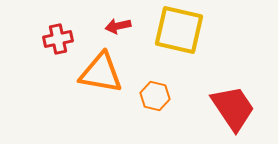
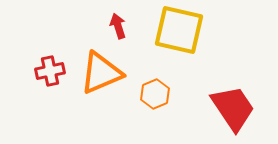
red arrow: rotated 85 degrees clockwise
red cross: moved 8 px left, 32 px down
orange triangle: rotated 33 degrees counterclockwise
orange hexagon: moved 2 px up; rotated 24 degrees clockwise
